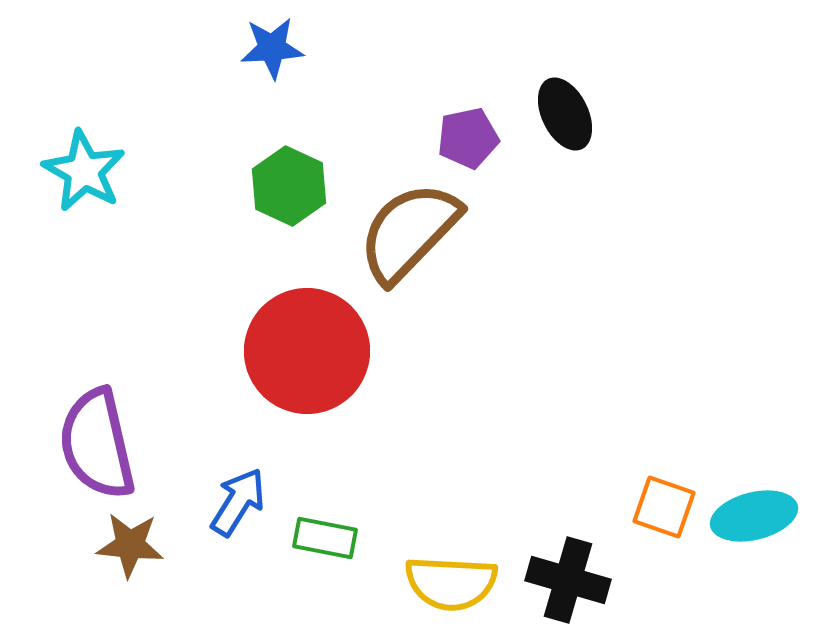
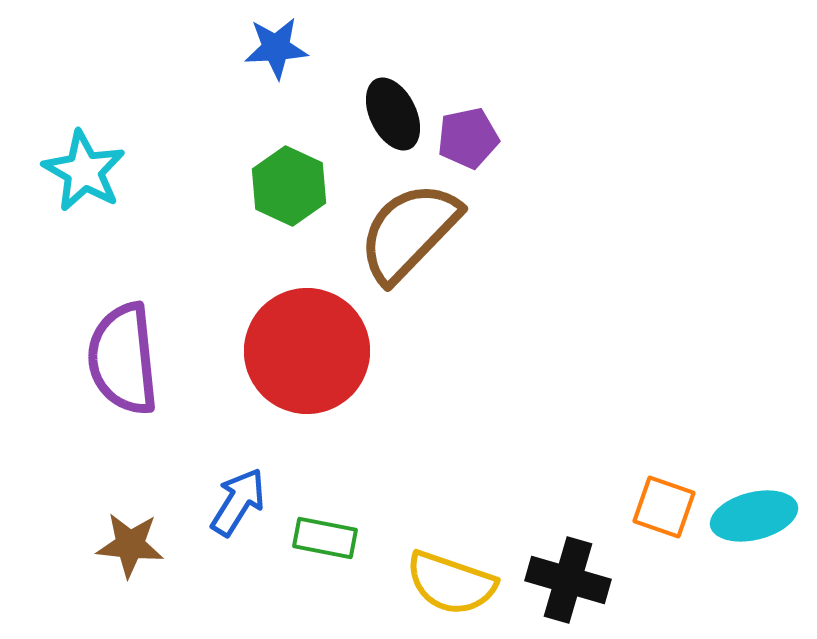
blue star: moved 4 px right
black ellipse: moved 172 px left
purple semicircle: moved 26 px right, 85 px up; rotated 7 degrees clockwise
yellow semicircle: rotated 16 degrees clockwise
